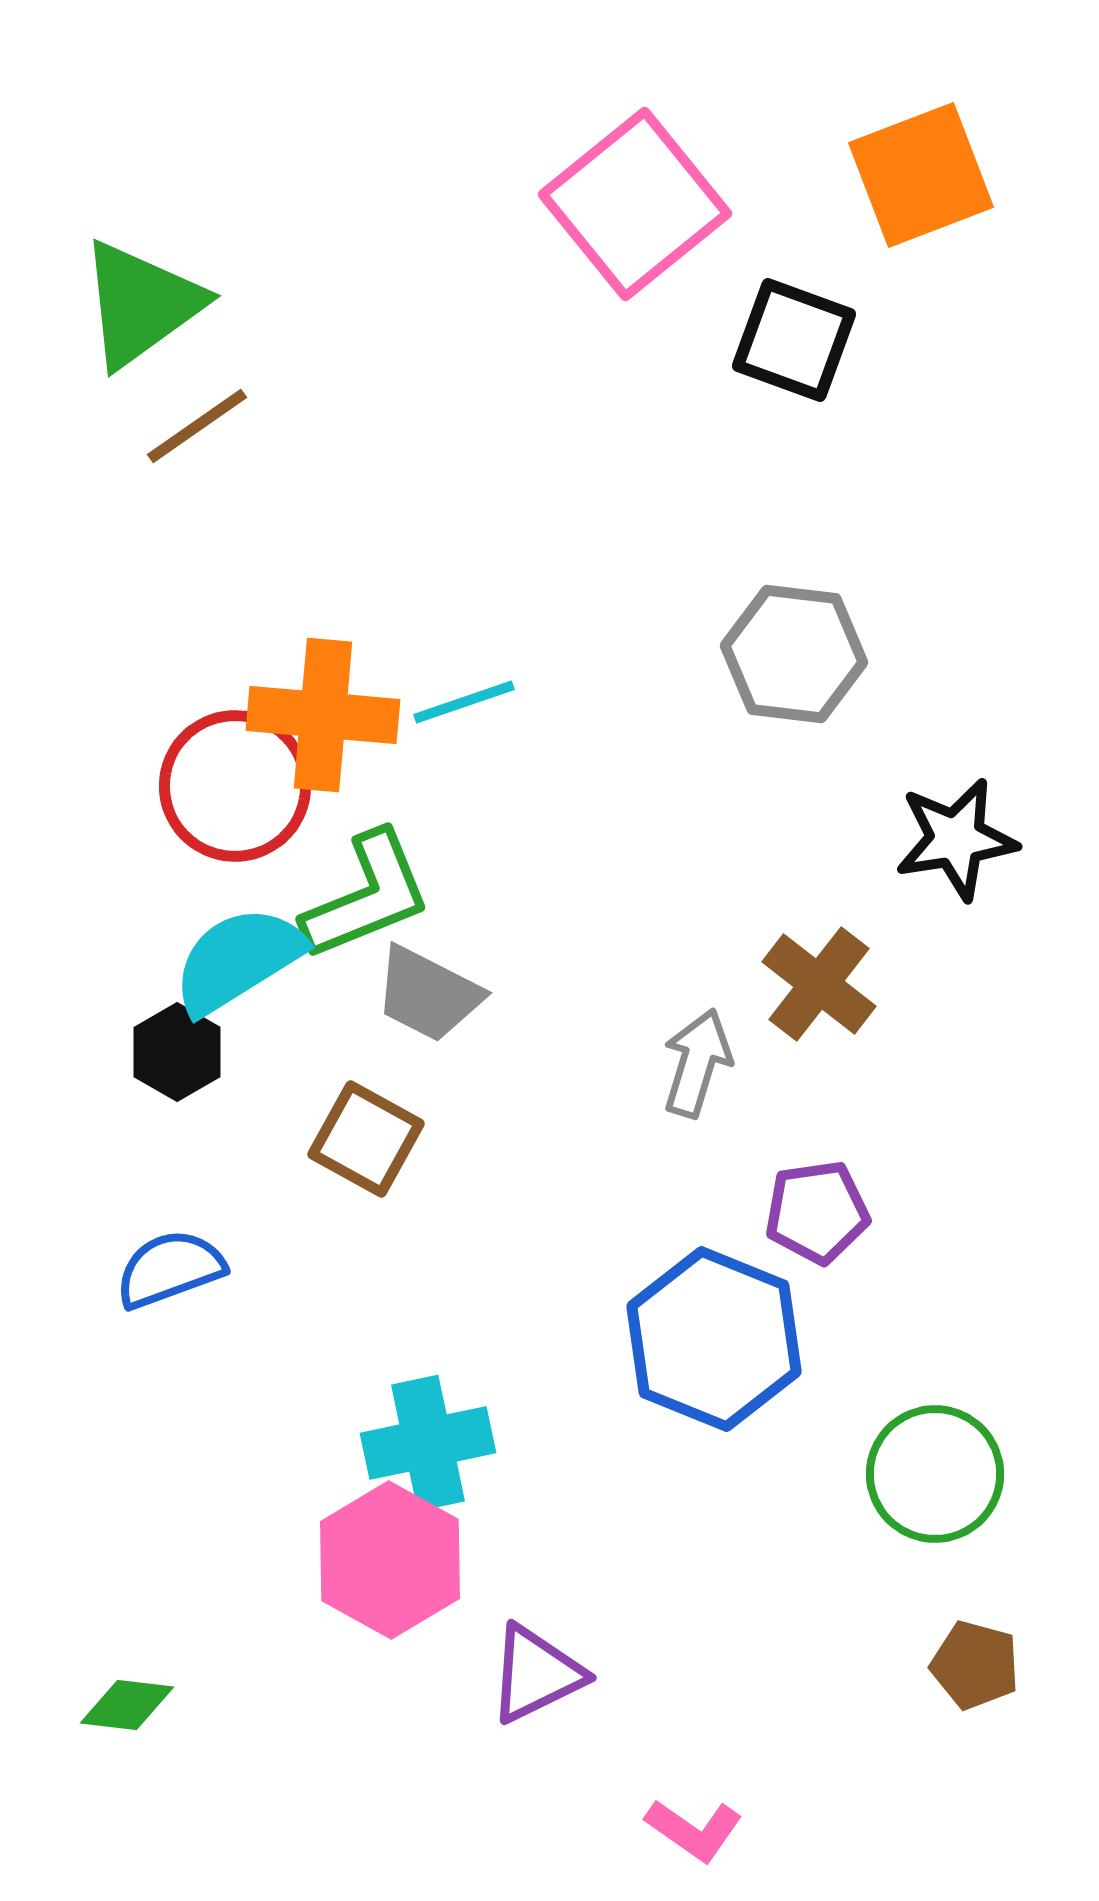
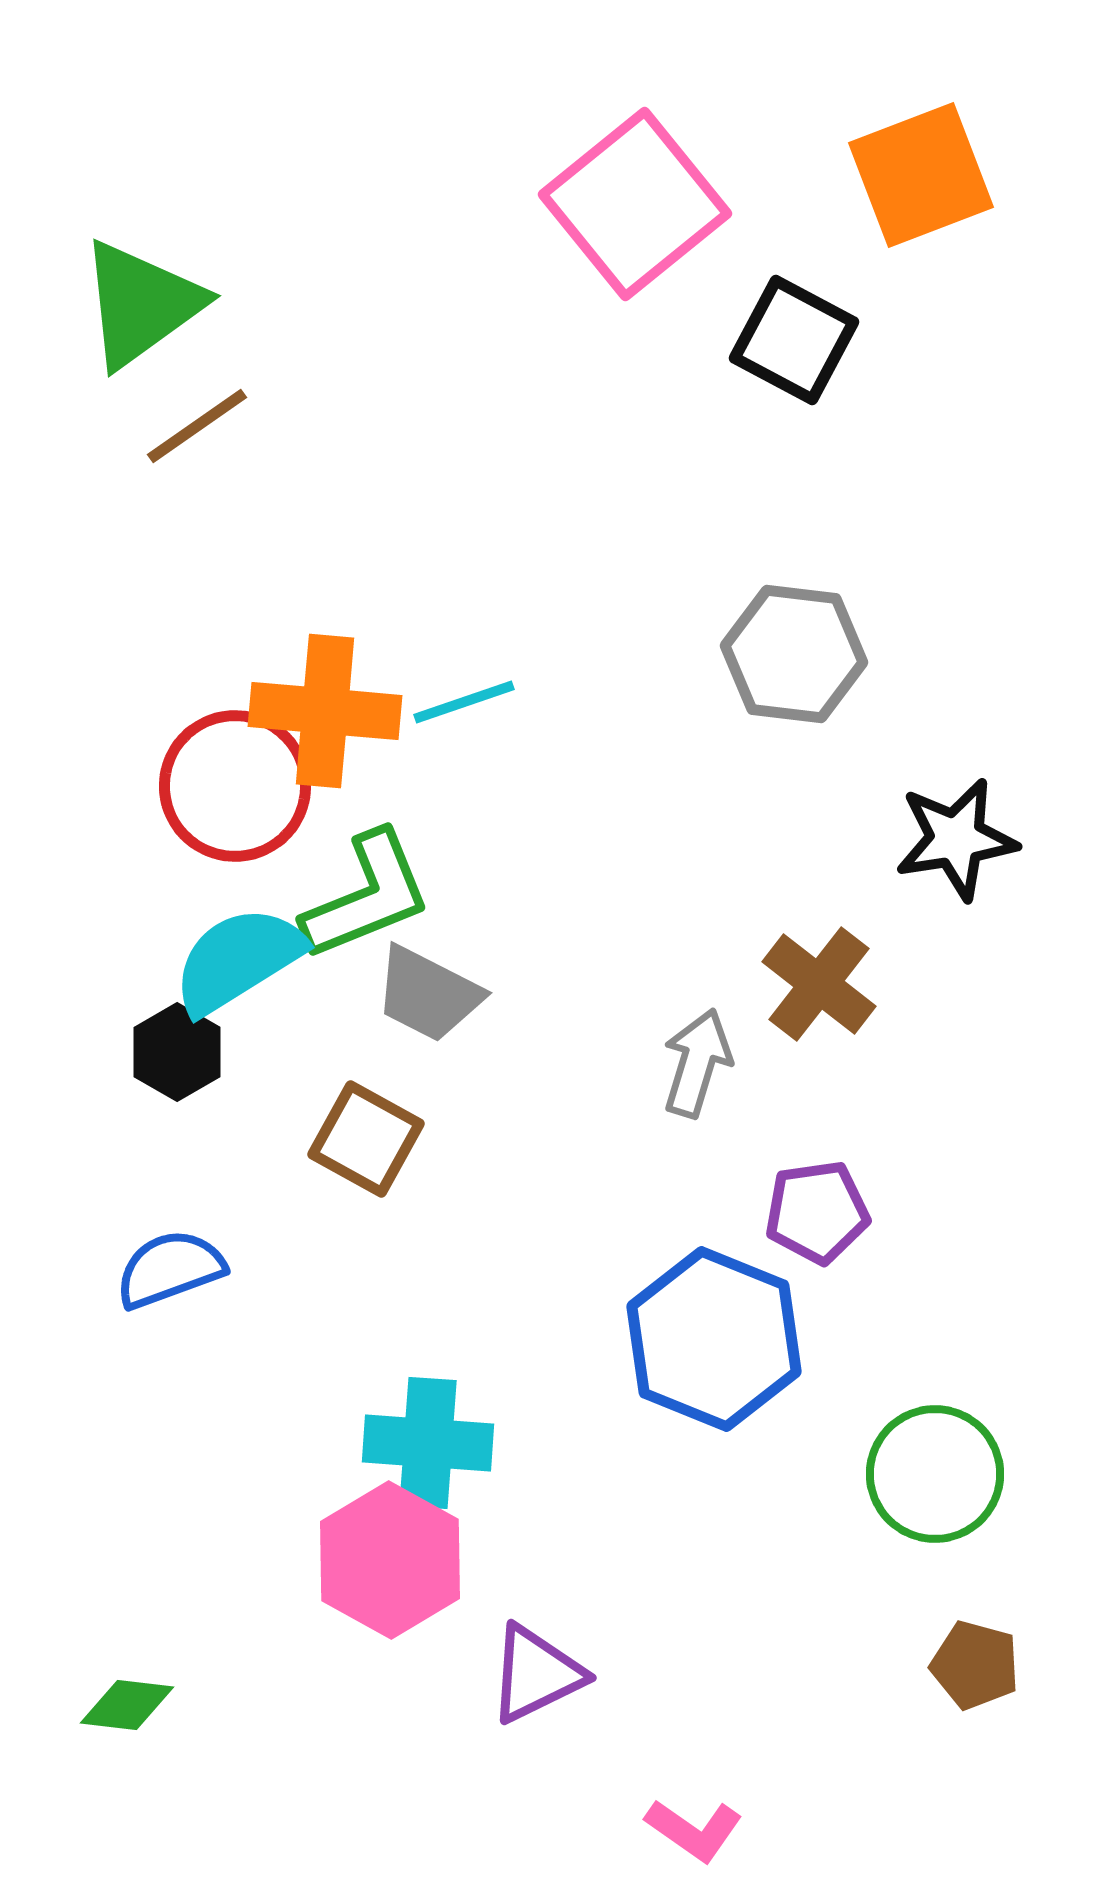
black square: rotated 8 degrees clockwise
orange cross: moved 2 px right, 4 px up
cyan cross: rotated 16 degrees clockwise
